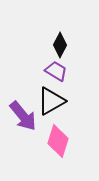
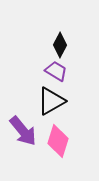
purple arrow: moved 15 px down
